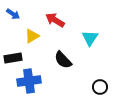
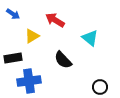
cyan triangle: rotated 24 degrees counterclockwise
